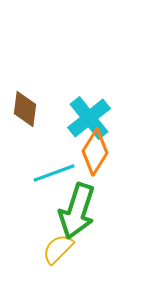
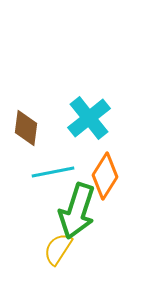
brown diamond: moved 1 px right, 19 px down
orange diamond: moved 10 px right, 24 px down
cyan line: moved 1 px left, 1 px up; rotated 9 degrees clockwise
yellow semicircle: rotated 12 degrees counterclockwise
